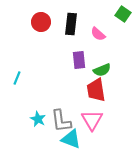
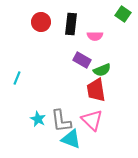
pink semicircle: moved 3 px left, 2 px down; rotated 42 degrees counterclockwise
purple rectangle: moved 3 px right; rotated 54 degrees counterclockwise
pink triangle: rotated 15 degrees counterclockwise
